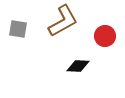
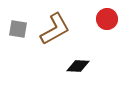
brown L-shape: moved 8 px left, 8 px down
red circle: moved 2 px right, 17 px up
